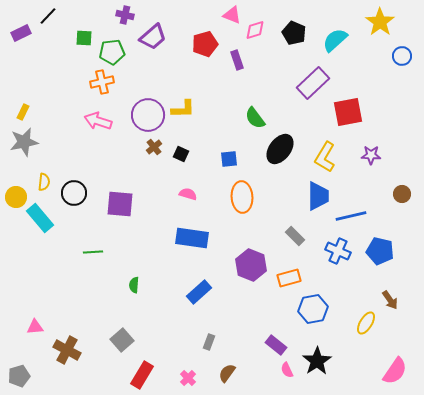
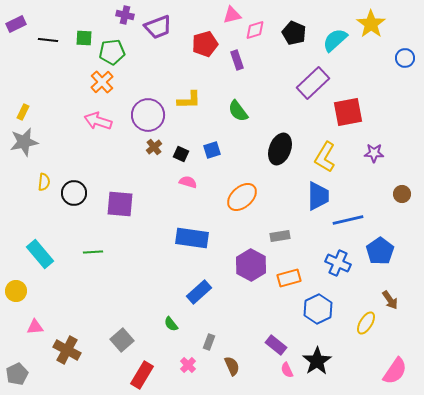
pink triangle at (232, 15): rotated 36 degrees counterclockwise
black line at (48, 16): moved 24 px down; rotated 54 degrees clockwise
yellow star at (380, 22): moved 9 px left, 2 px down
purple rectangle at (21, 33): moved 5 px left, 9 px up
purple trapezoid at (153, 37): moved 5 px right, 10 px up; rotated 20 degrees clockwise
blue circle at (402, 56): moved 3 px right, 2 px down
orange cross at (102, 82): rotated 30 degrees counterclockwise
yellow L-shape at (183, 109): moved 6 px right, 9 px up
green semicircle at (255, 118): moved 17 px left, 7 px up
black ellipse at (280, 149): rotated 16 degrees counterclockwise
purple star at (371, 155): moved 3 px right, 2 px up
blue square at (229, 159): moved 17 px left, 9 px up; rotated 12 degrees counterclockwise
pink semicircle at (188, 194): moved 12 px up
yellow circle at (16, 197): moved 94 px down
orange ellipse at (242, 197): rotated 52 degrees clockwise
blue line at (351, 216): moved 3 px left, 4 px down
cyan rectangle at (40, 218): moved 36 px down
gray rectangle at (295, 236): moved 15 px left; rotated 54 degrees counterclockwise
blue cross at (338, 251): moved 12 px down
blue pentagon at (380, 251): rotated 24 degrees clockwise
purple hexagon at (251, 265): rotated 8 degrees clockwise
green semicircle at (134, 285): moved 37 px right, 39 px down; rotated 42 degrees counterclockwise
blue hexagon at (313, 309): moved 5 px right; rotated 16 degrees counterclockwise
brown semicircle at (227, 373): moved 5 px right, 7 px up; rotated 120 degrees clockwise
gray pentagon at (19, 376): moved 2 px left, 2 px up; rotated 10 degrees counterclockwise
pink cross at (188, 378): moved 13 px up
